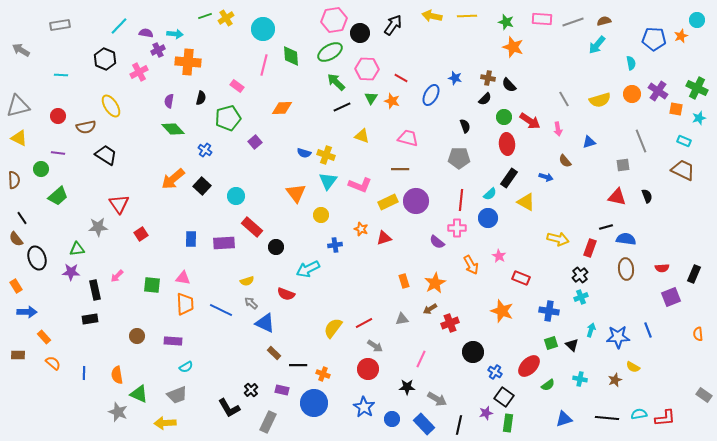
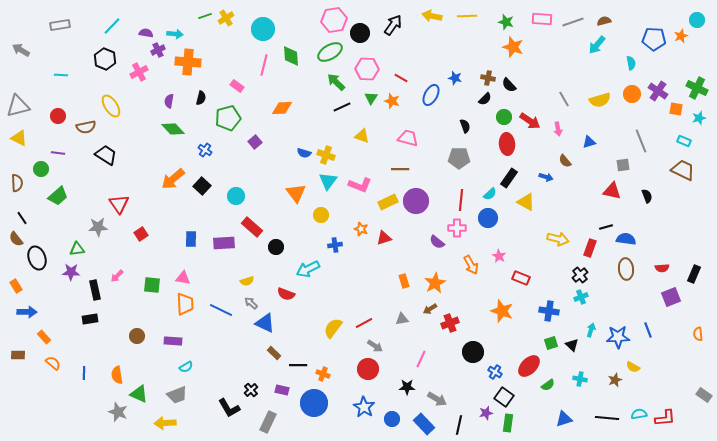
cyan line at (119, 26): moved 7 px left
brown semicircle at (14, 180): moved 3 px right, 3 px down
red triangle at (617, 197): moved 5 px left, 6 px up
